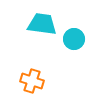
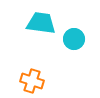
cyan trapezoid: moved 1 px left, 1 px up
